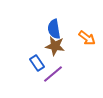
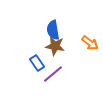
blue semicircle: moved 1 px left, 1 px down
orange arrow: moved 3 px right, 5 px down
